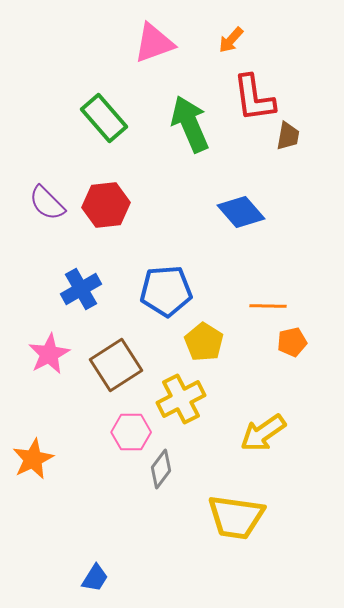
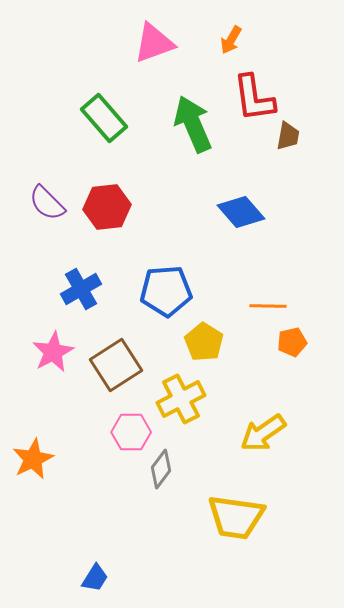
orange arrow: rotated 12 degrees counterclockwise
green arrow: moved 3 px right
red hexagon: moved 1 px right, 2 px down
pink star: moved 4 px right, 2 px up
